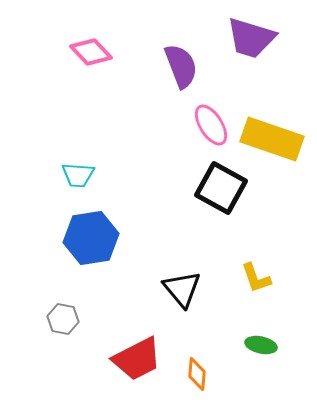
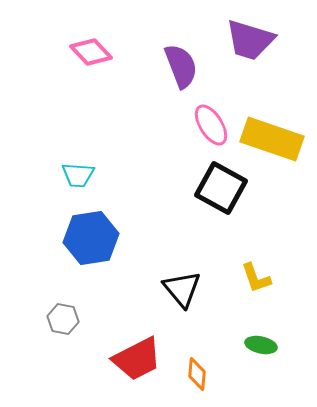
purple trapezoid: moved 1 px left, 2 px down
